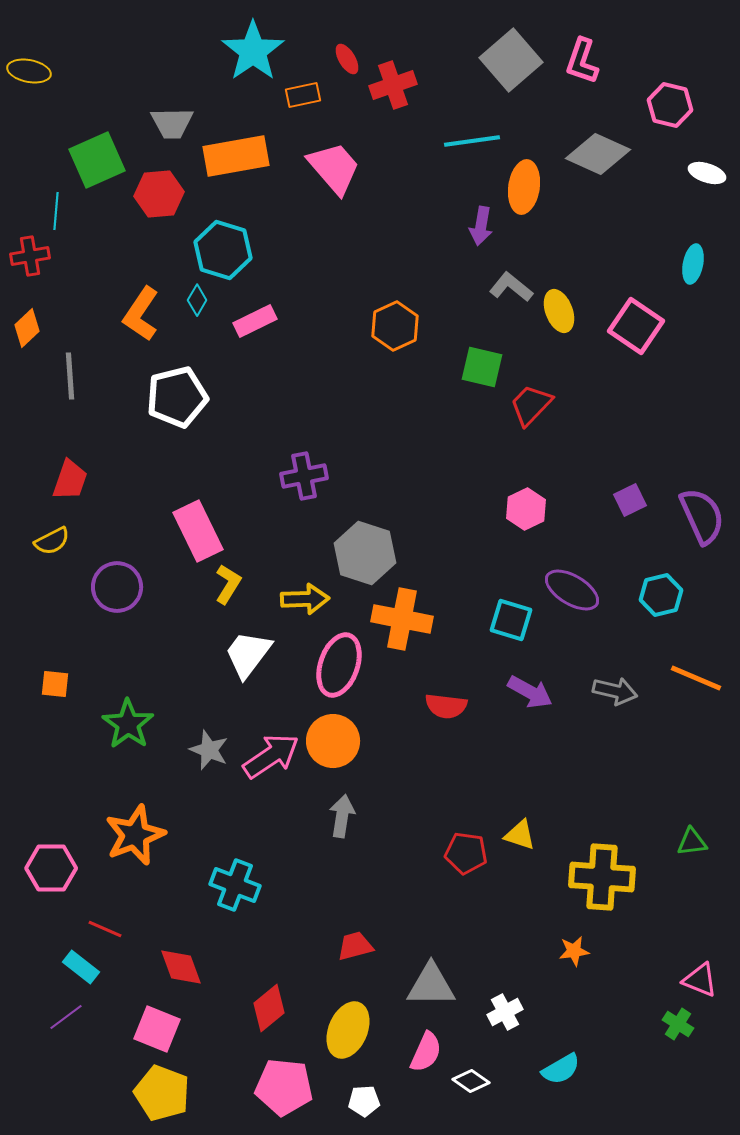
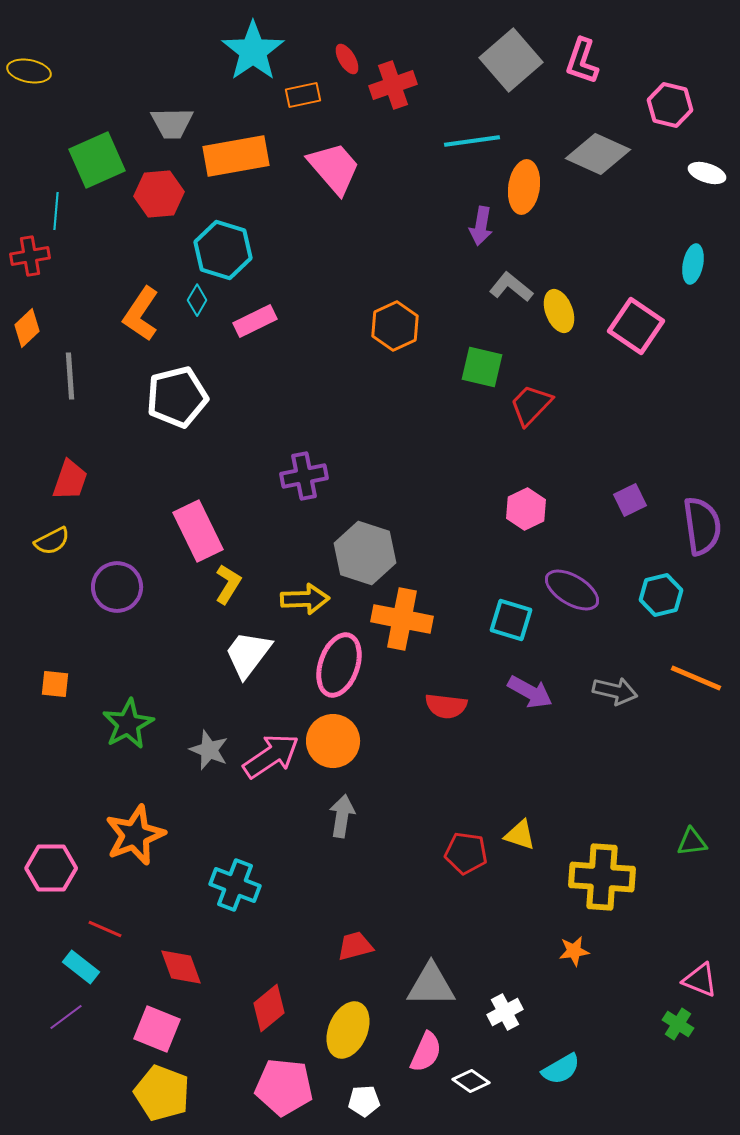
purple semicircle at (702, 516): moved 10 px down; rotated 16 degrees clockwise
green star at (128, 724): rotated 9 degrees clockwise
